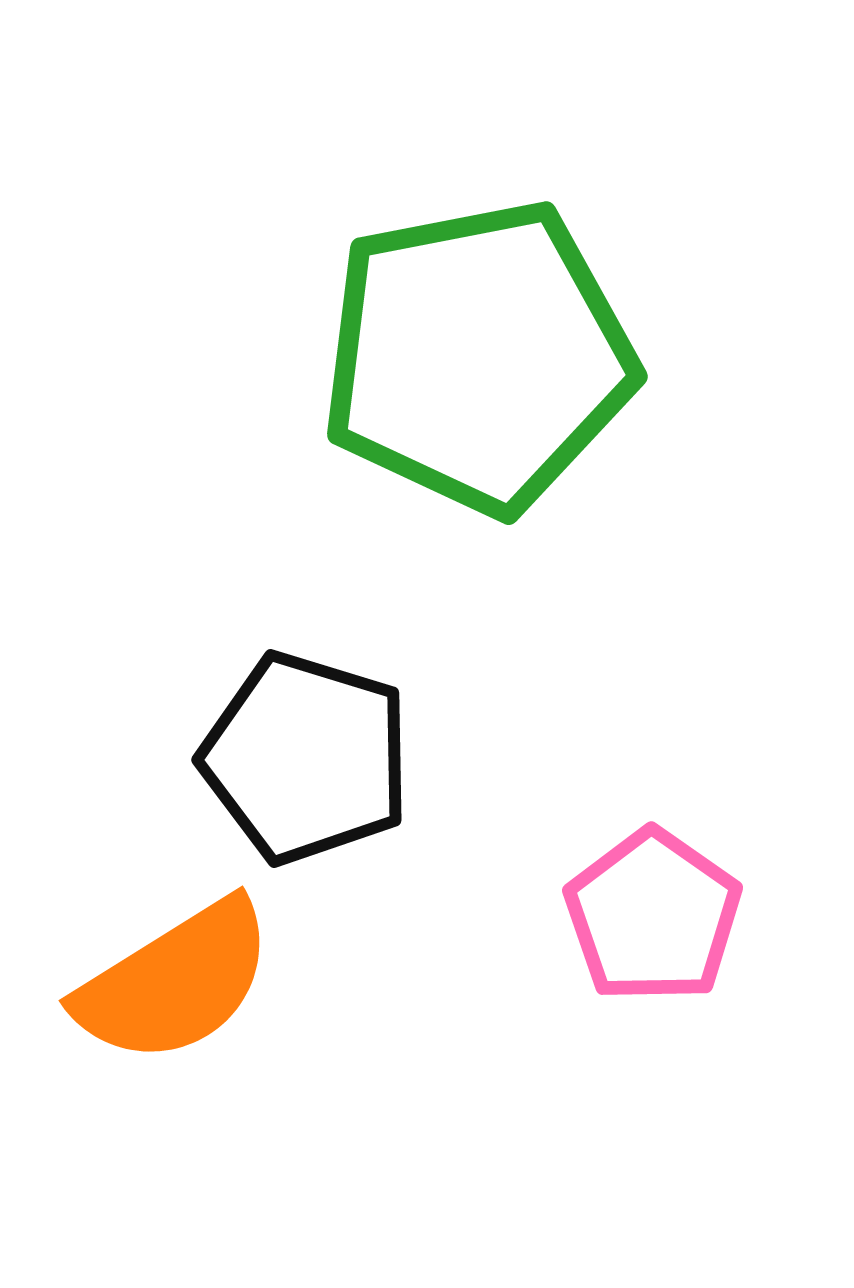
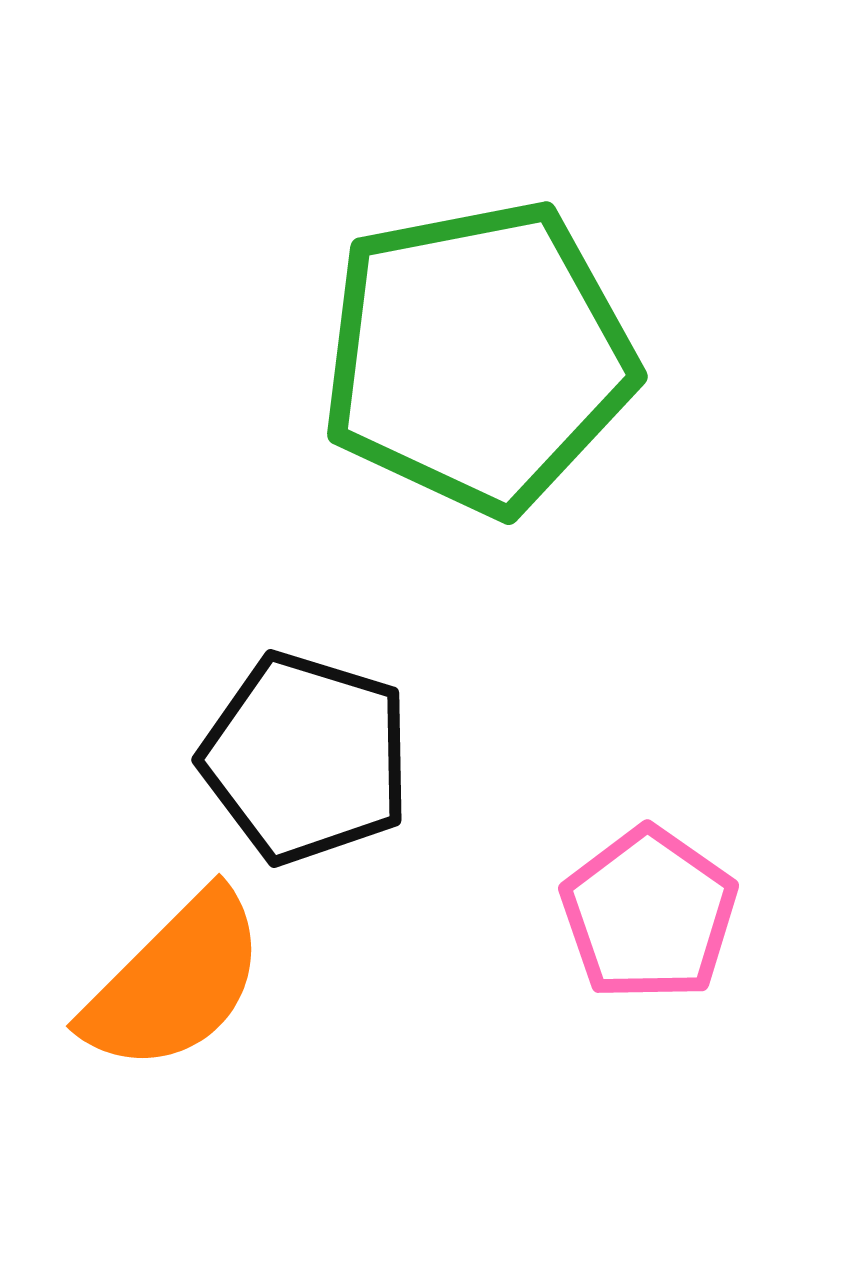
pink pentagon: moved 4 px left, 2 px up
orange semicircle: rotated 13 degrees counterclockwise
